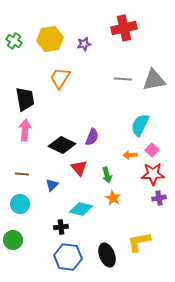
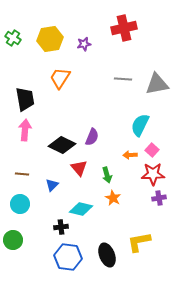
green cross: moved 1 px left, 3 px up
gray triangle: moved 3 px right, 4 px down
